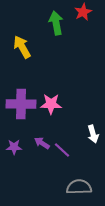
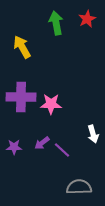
red star: moved 4 px right, 7 px down
purple cross: moved 7 px up
purple arrow: rotated 70 degrees counterclockwise
